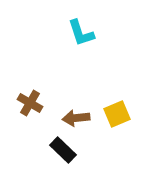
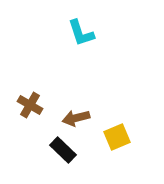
brown cross: moved 2 px down
yellow square: moved 23 px down
brown arrow: rotated 8 degrees counterclockwise
